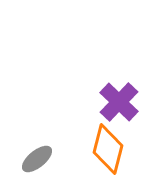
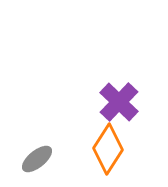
orange diamond: rotated 18 degrees clockwise
